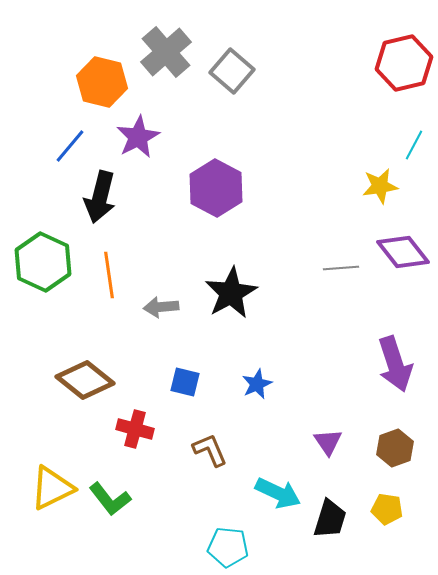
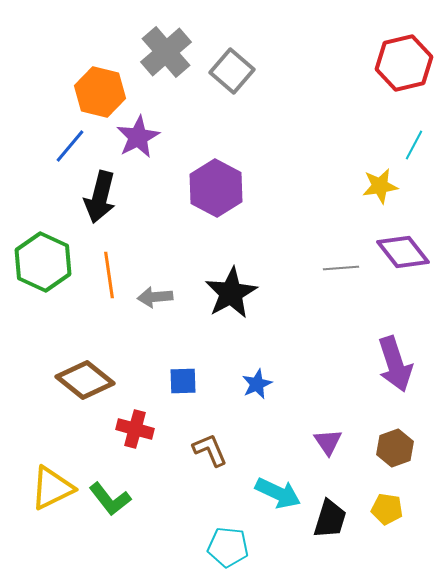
orange hexagon: moved 2 px left, 10 px down
gray arrow: moved 6 px left, 10 px up
blue square: moved 2 px left, 1 px up; rotated 16 degrees counterclockwise
